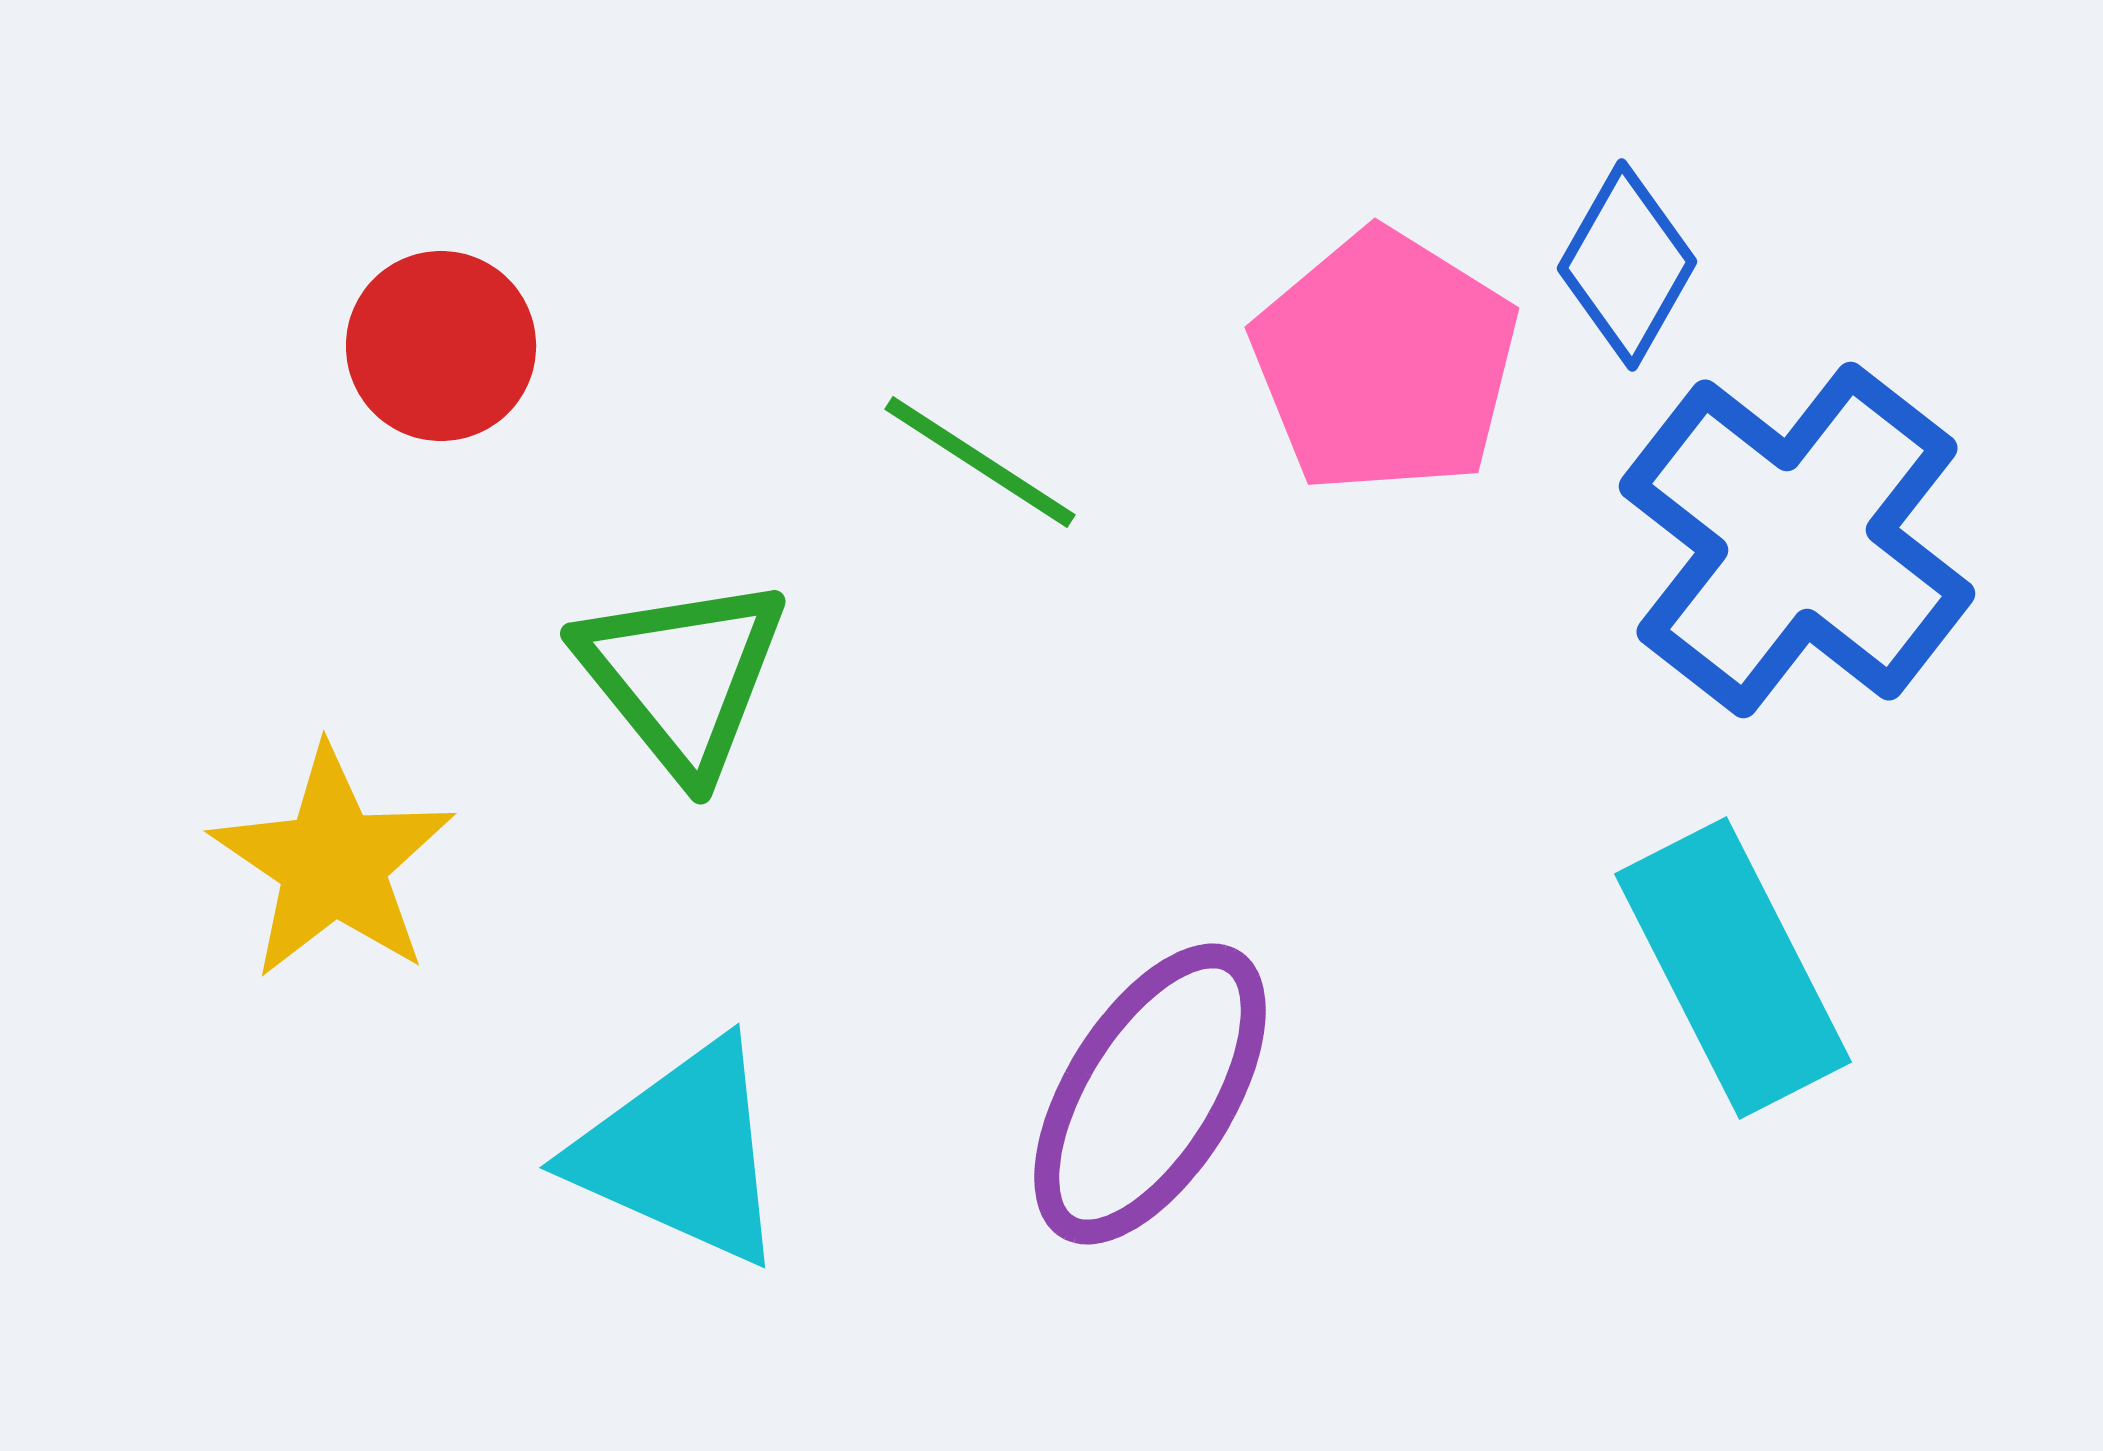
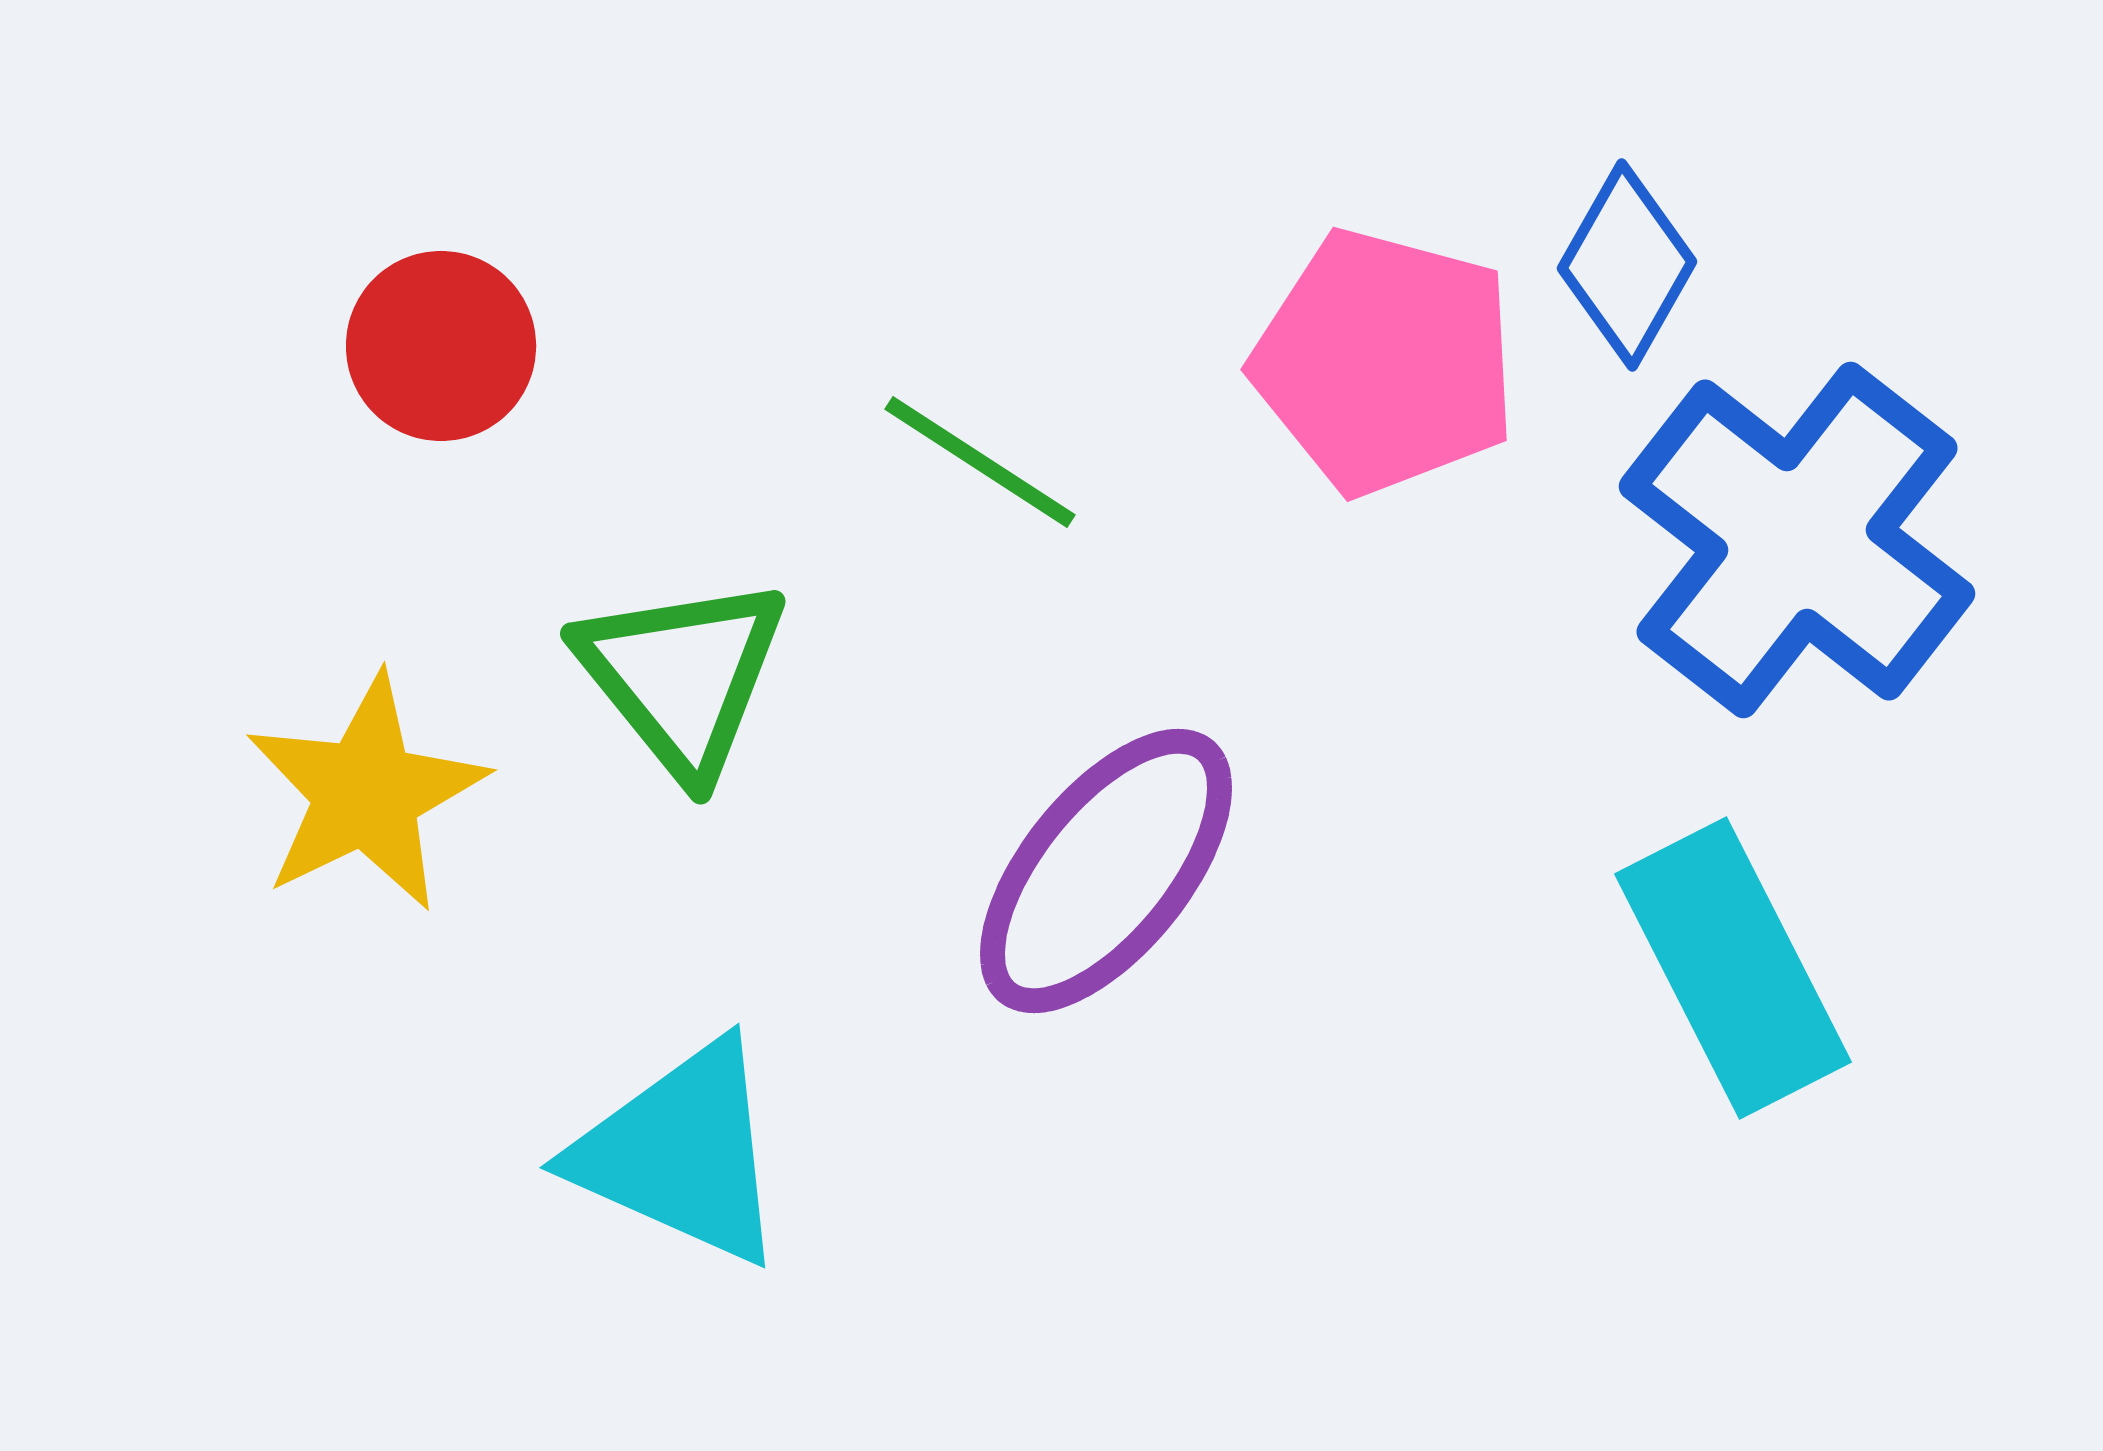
pink pentagon: rotated 17 degrees counterclockwise
yellow star: moved 33 px right, 70 px up; rotated 12 degrees clockwise
purple ellipse: moved 44 px left, 223 px up; rotated 7 degrees clockwise
